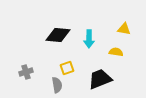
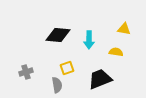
cyan arrow: moved 1 px down
